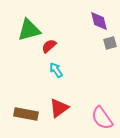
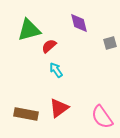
purple diamond: moved 20 px left, 2 px down
pink semicircle: moved 1 px up
